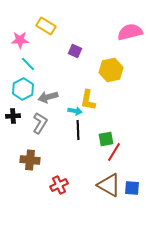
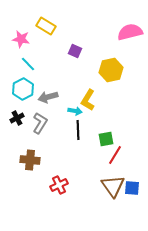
pink star: moved 1 px right, 1 px up; rotated 12 degrees clockwise
yellow L-shape: rotated 20 degrees clockwise
black cross: moved 4 px right, 2 px down; rotated 24 degrees counterclockwise
red line: moved 1 px right, 3 px down
brown triangle: moved 4 px right, 1 px down; rotated 25 degrees clockwise
